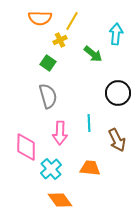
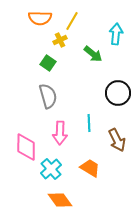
orange trapezoid: rotated 25 degrees clockwise
